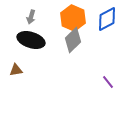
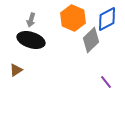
gray arrow: moved 3 px down
gray diamond: moved 18 px right
brown triangle: rotated 24 degrees counterclockwise
purple line: moved 2 px left
